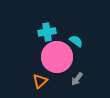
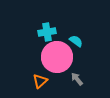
gray arrow: rotated 104 degrees clockwise
